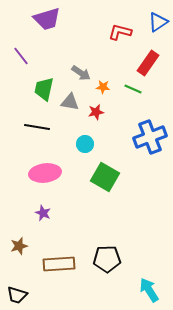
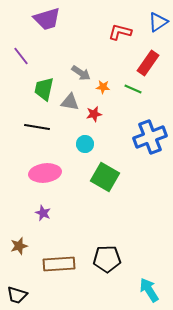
red star: moved 2 px left, 2 px down
